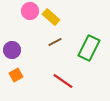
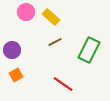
pink circle: moved 4 px left, 1 px down
green rectangle: moved 2 px down
red line: moved 3 px down
